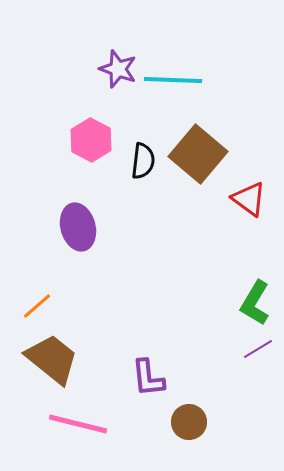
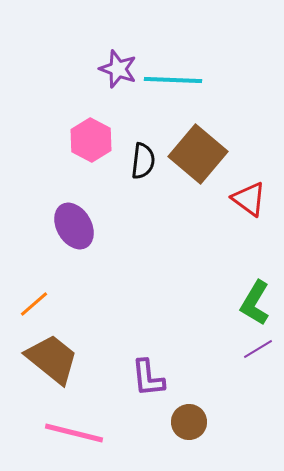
purple ellipse: moved 4 px left, 1 px up; rotated 15 degrees counterclockwise
orange line: moved 3 px left, 2 px up
pink line: moved 4 px left, 9 px down
